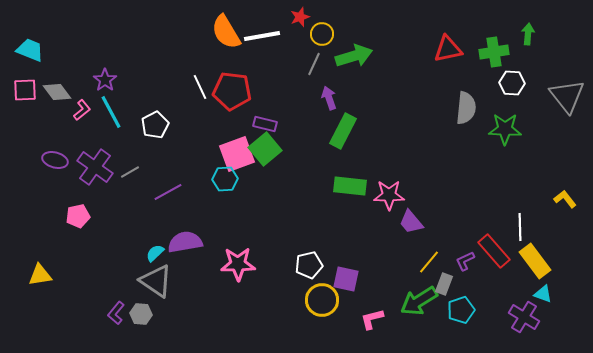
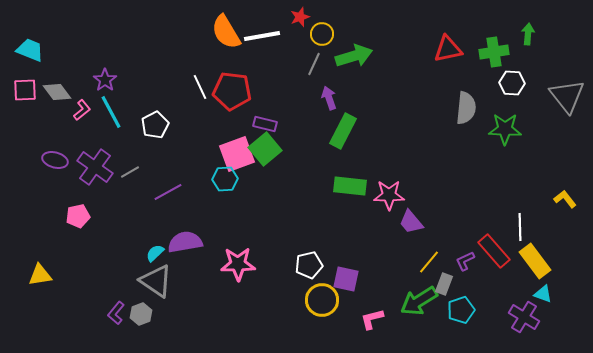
gray hexagon at (141, 314): rotated 25 degrees counterclockwise
